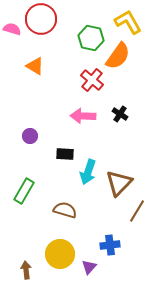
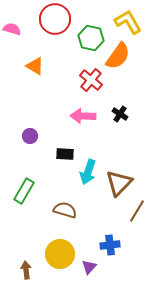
red circle: moved 14 px right
red cross: moved 1 px left
